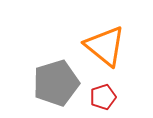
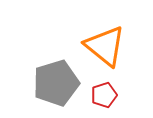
red pentagon: moved 1 px right, 2 px up
